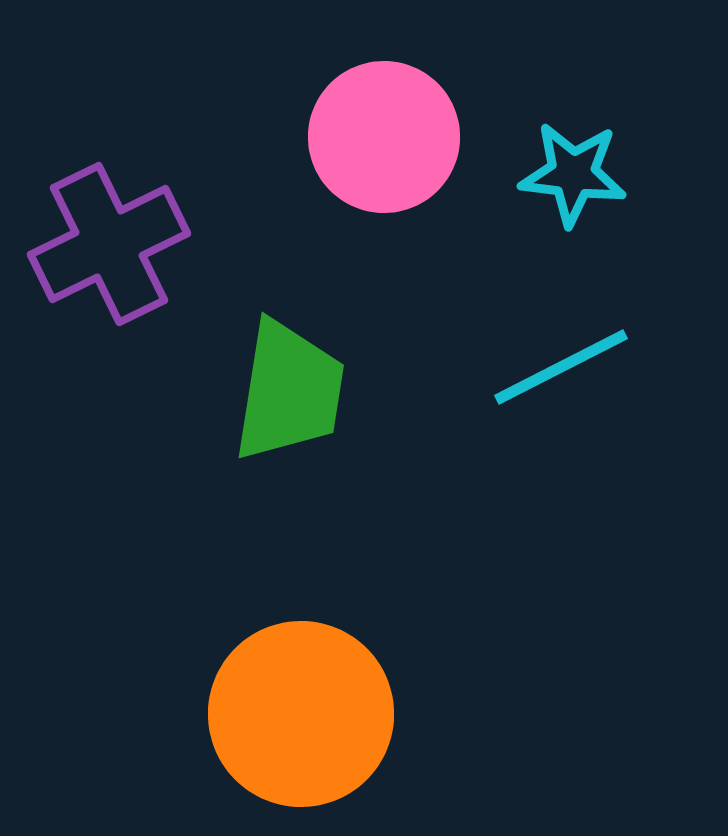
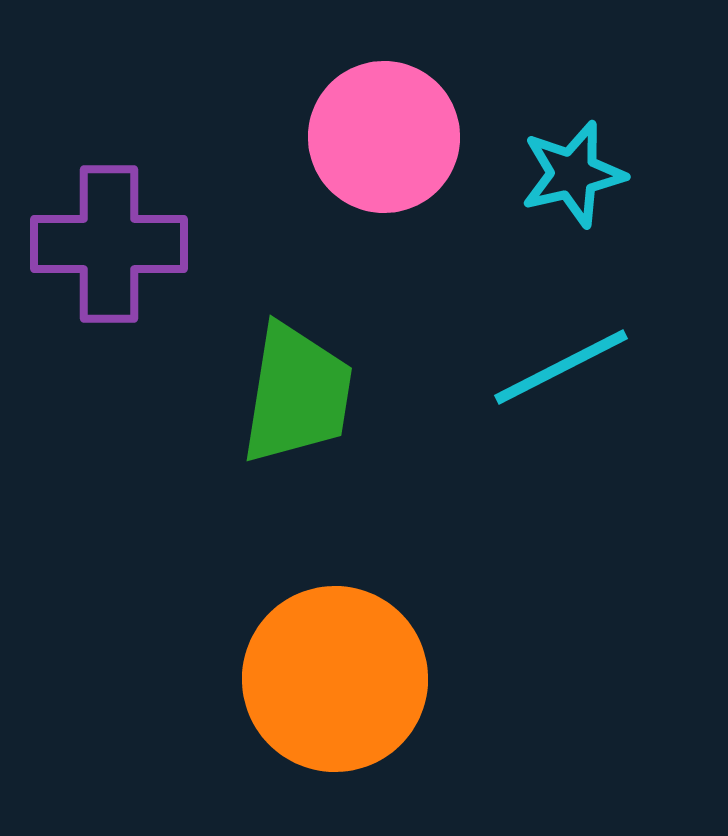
cyan star: rotated 20 degrees counterclockwise
purple cross: rotated 26 degrees clockwise
green trapezoid: moved 8 px right, 3 px down
orange circle: moved 34 px right, 35 px up
